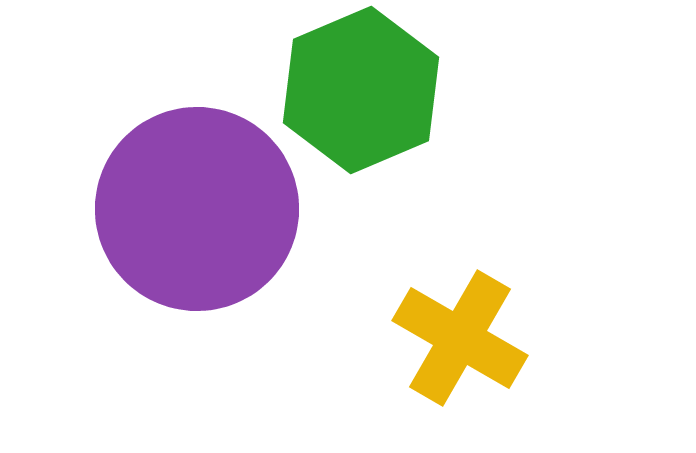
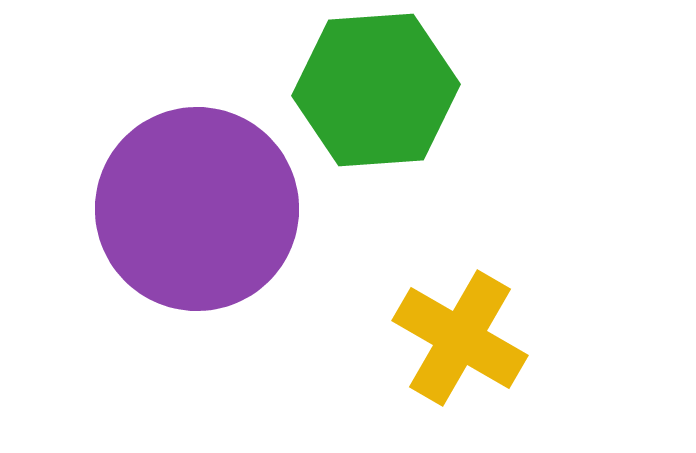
green hexagon: moved 15 px right; rotated 19 degrees clockwise
